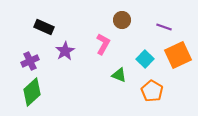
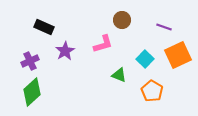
pink L-shape: rotated 45 degrees clockwise
